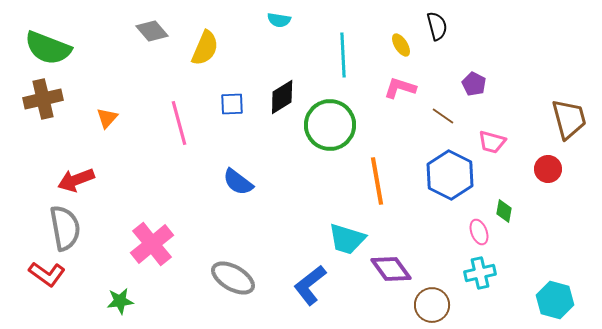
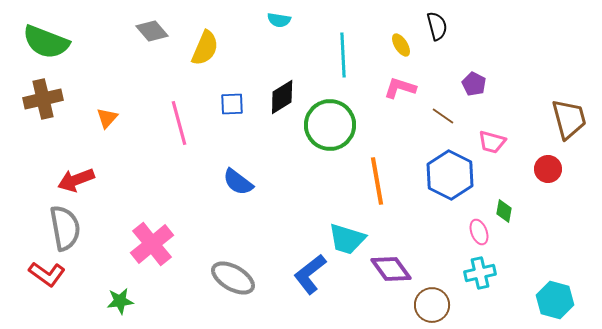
green semicircle: moved 2 px left, 6 px up
blue L-shape: moved 11 px up
